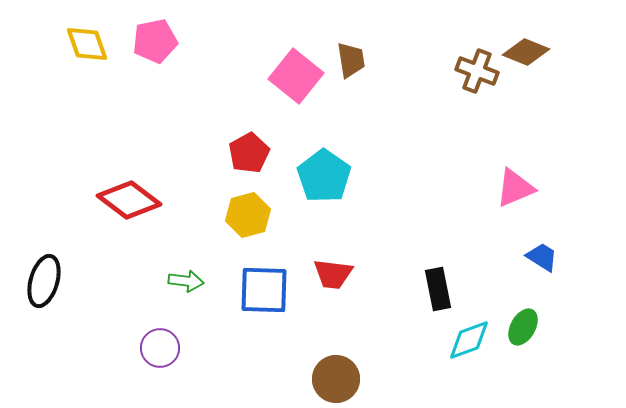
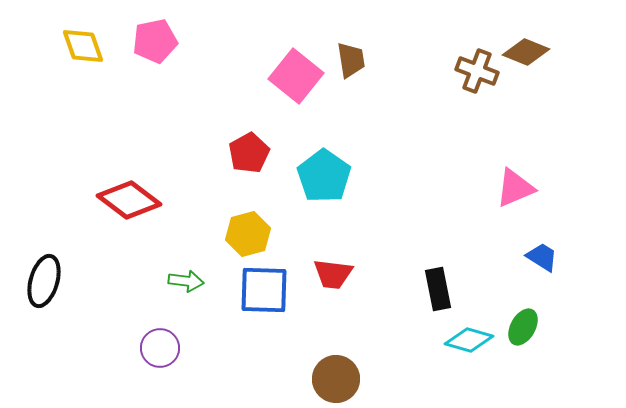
yellow diamond: moved 4 px left, 2 px down
yellow hexagon: moved 19 px down
cyan diamond: rotated 36 degrees clockwise
